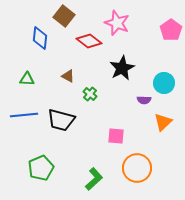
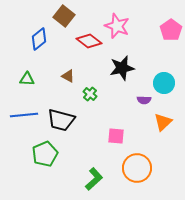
pink star: moved 3 px down
blue diamond: moved 1 px left, 1 px down; rotated 45 degrees clockwise
black star: rotated 15 degrees clockwise
green pentagon: moved 4 px right, 14 px up
